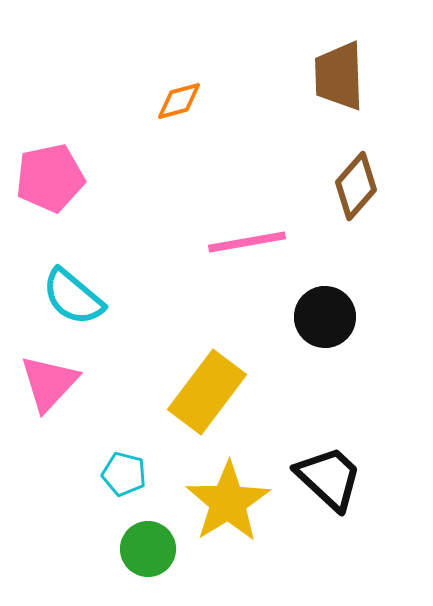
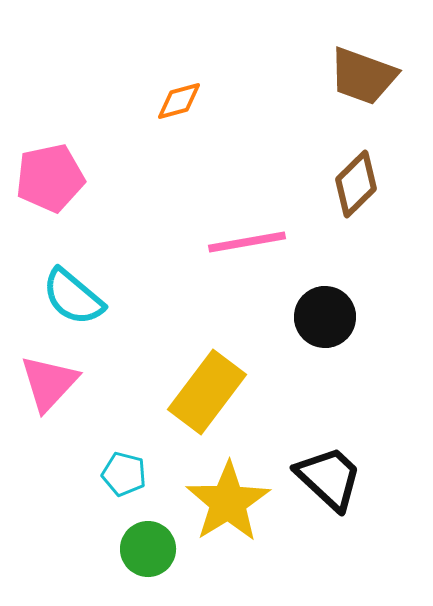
brown trapezoid: moved 24 px right; rotated 68 degrees counterclockwise
brown diamond: moved 2 px up; rotated 4 degrees clockwise
